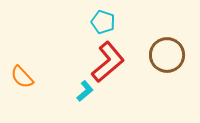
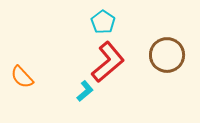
cyan pentagon: rotated 15 degrees clockwise
